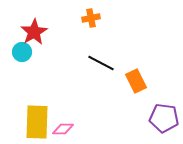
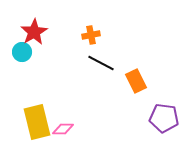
orange cross: moved 17 px down
yellow rectangle: rotated 16 degrees counterclockwise
